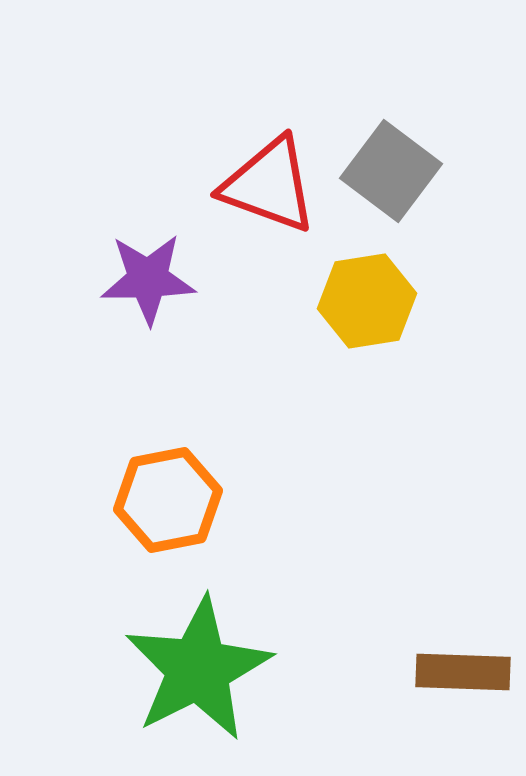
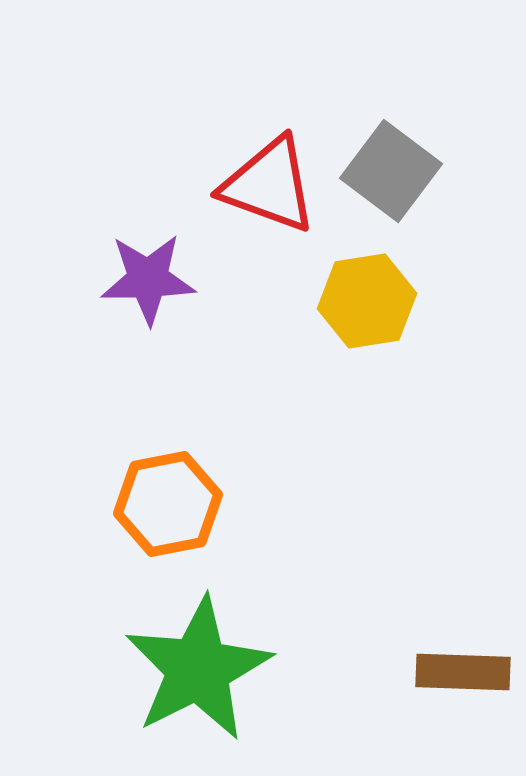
orange hexagon: moved 4 px down
